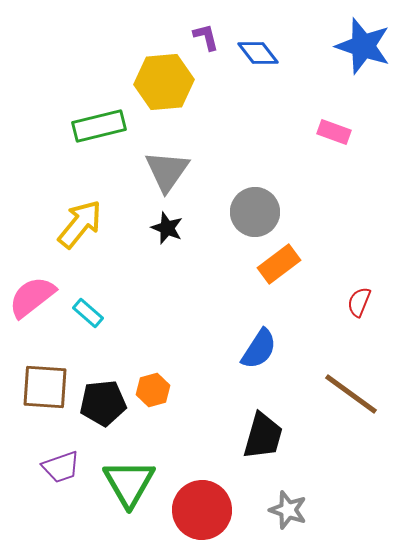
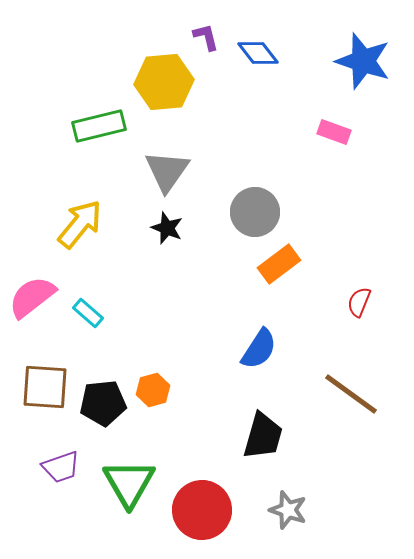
blue star: moved 15 px down
